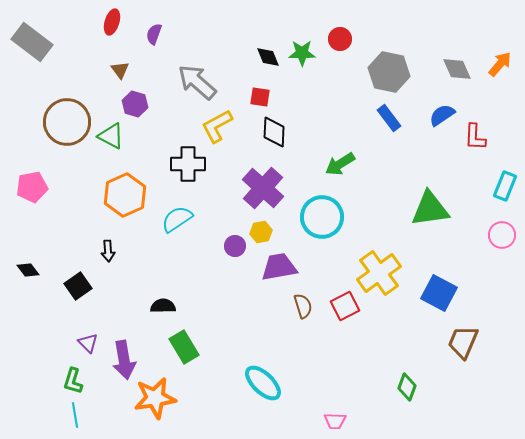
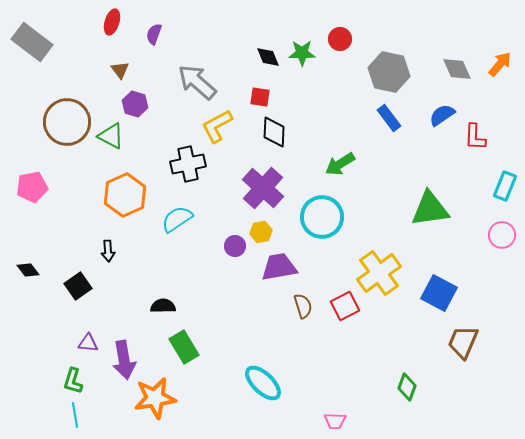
black cross at (188, 164): rotated 12 degrees counterclockwise
purple triangle at (88, 343): rotated 40 degrees counterclockwise
